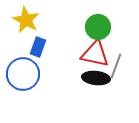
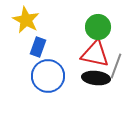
blue circle: moved 25 px right, 2 px down
